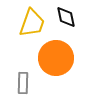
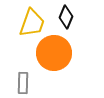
black diamond: rotated 35 degrees clockwise
orange circle: moved 2 px left, 5 px up
